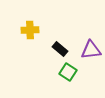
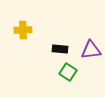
yellow cross: moved 7 px left
black rectangle: rotated 35 degrees counterclockwise
